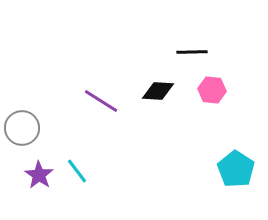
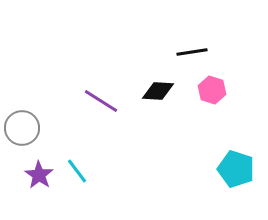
black line: rotated 8 degrees counterclockwise
pink hexagon: rotated 12 degrees clockwise
cyan pentagon: rotated 15 degrees counterclockwise
